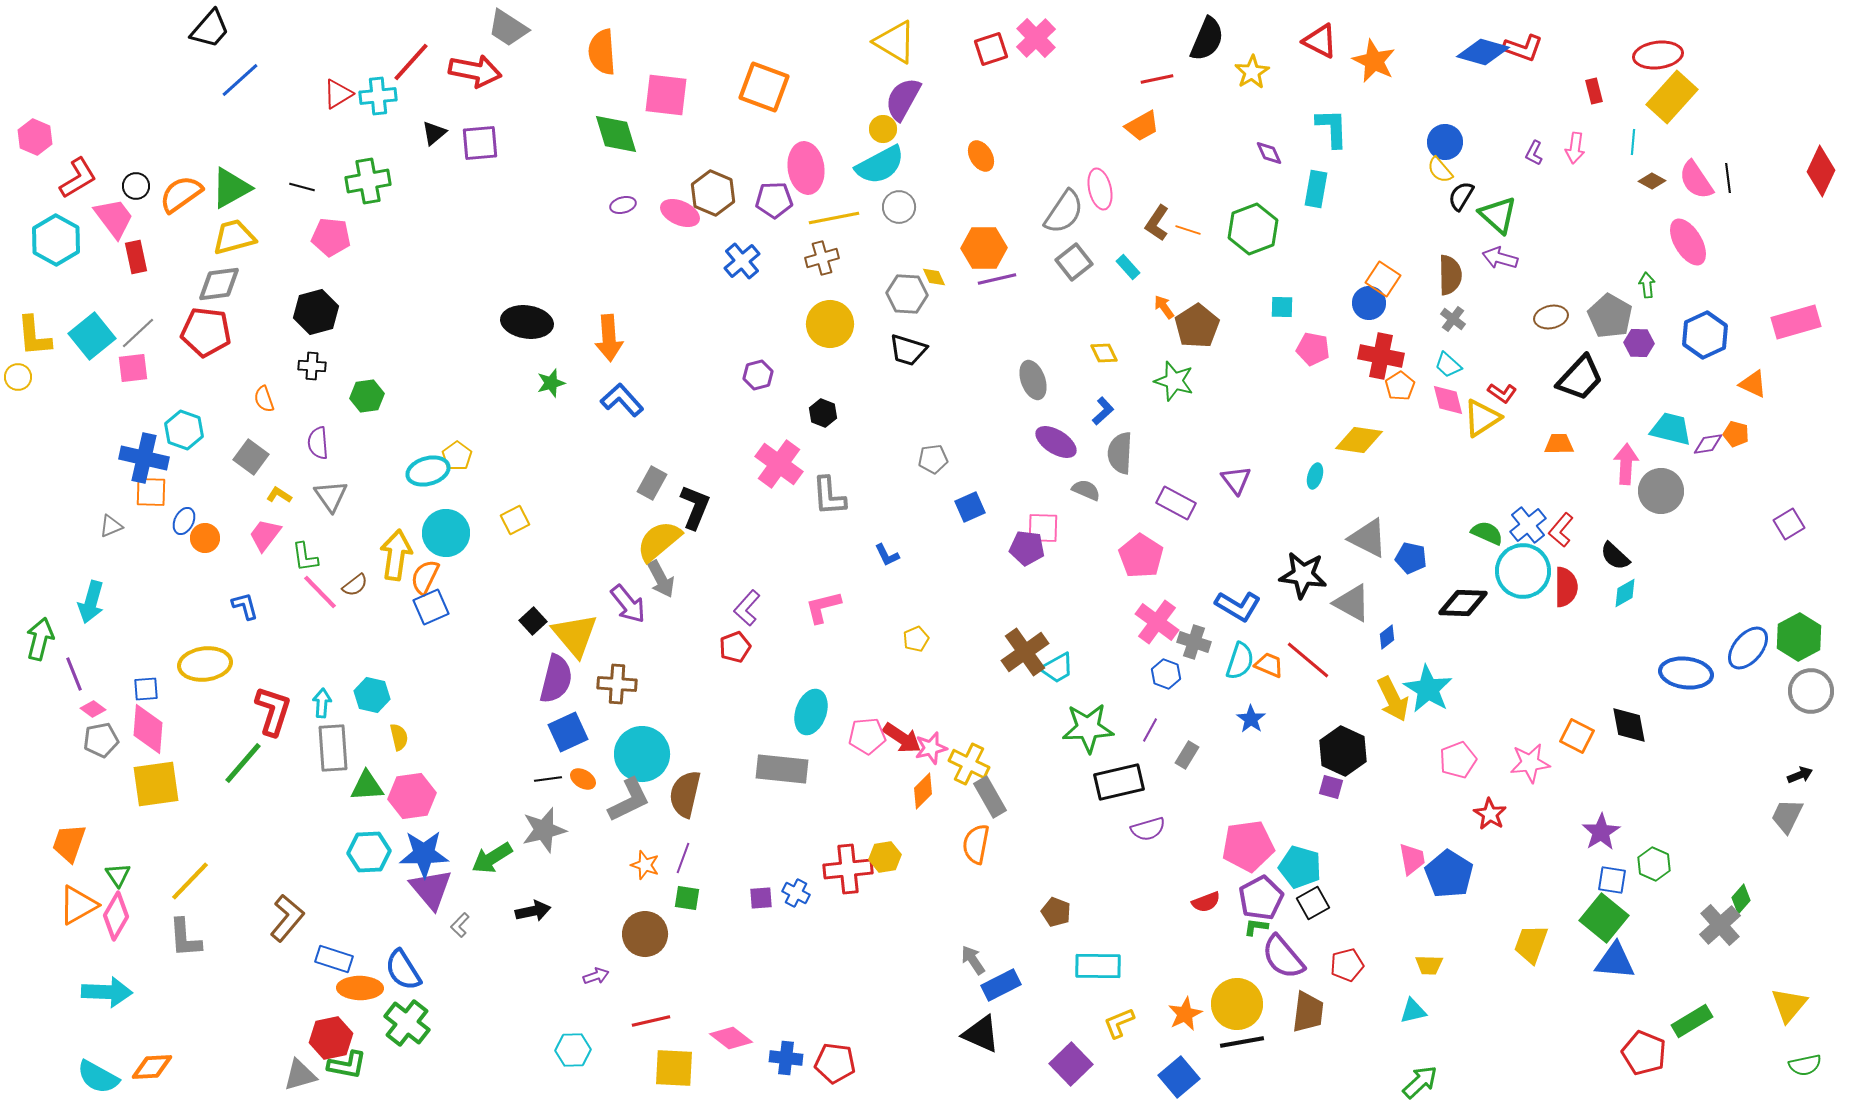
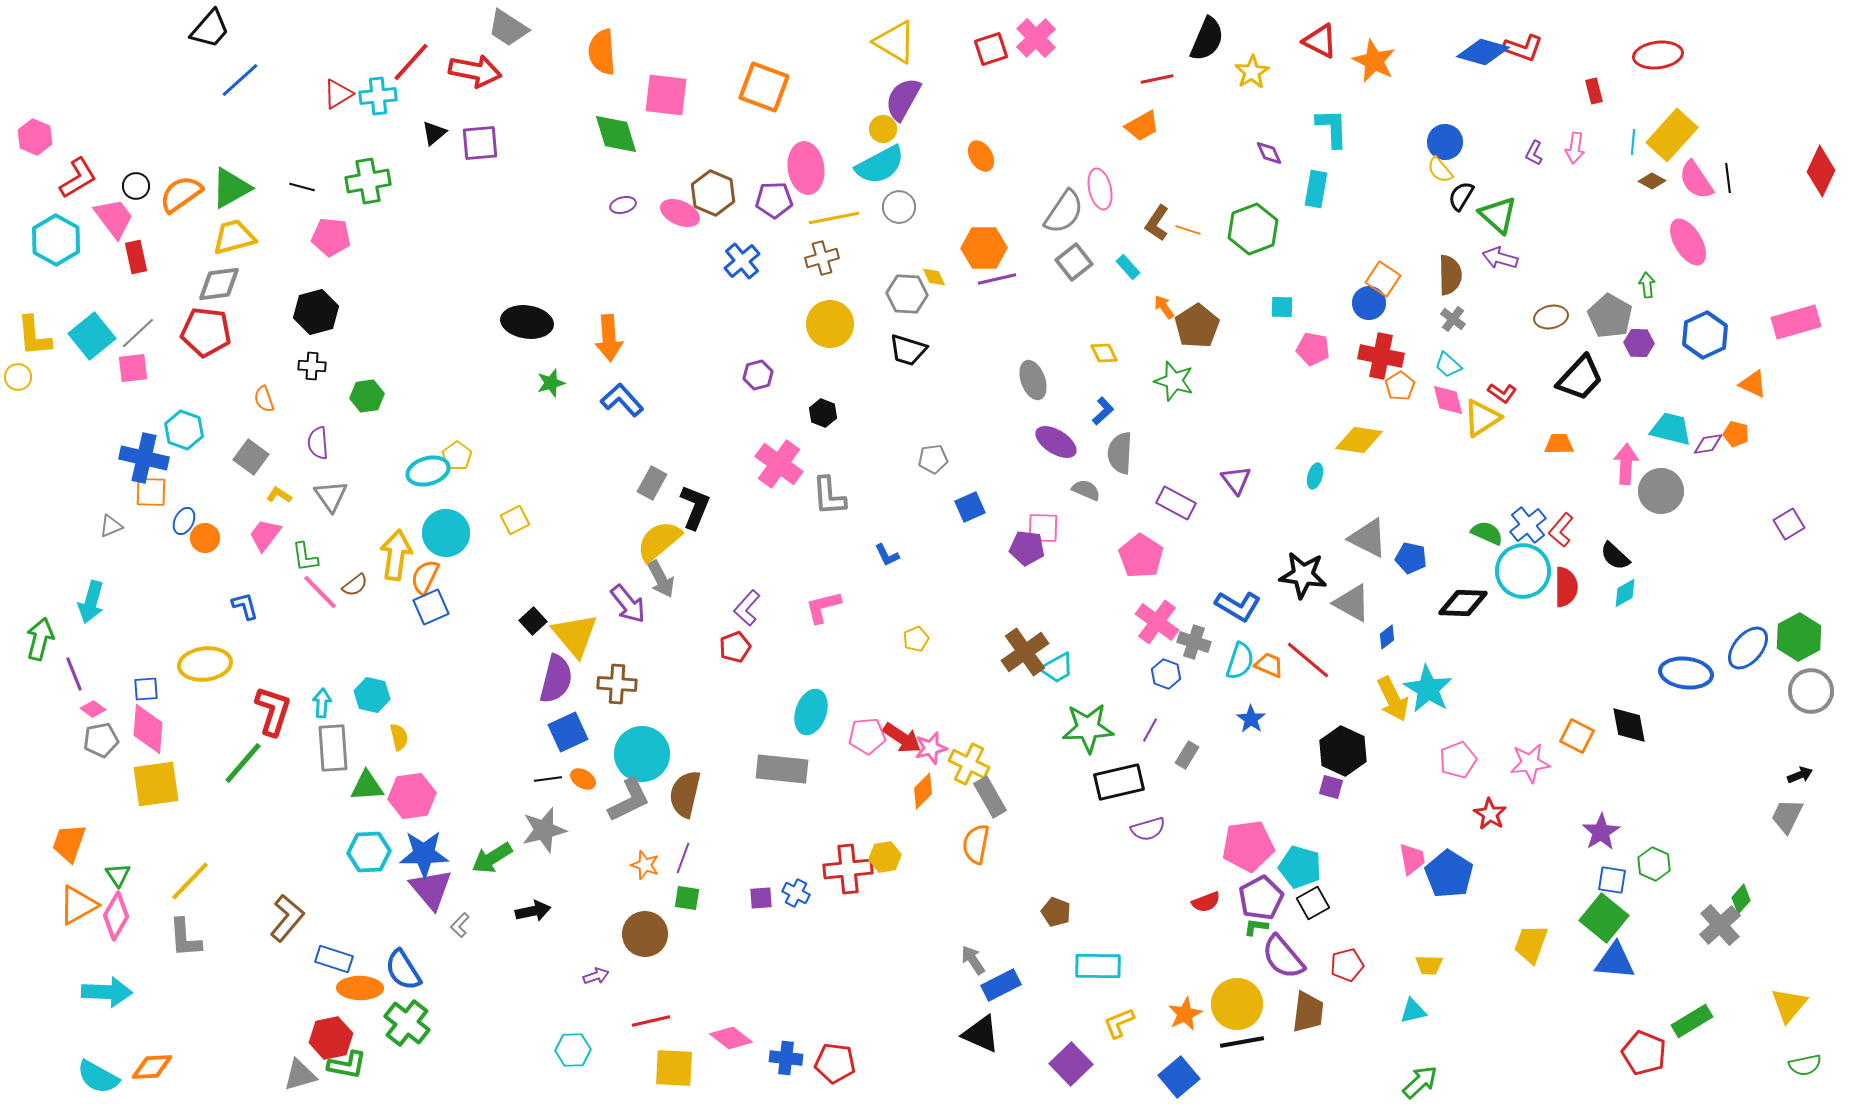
yellow rectangle at (1672, 97): moved 38 px down
